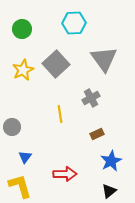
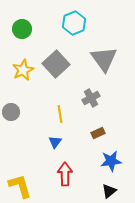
cyan hexagon: rotated 20 degrees counterclockwise
gray circle: moved 1 px left, 15 px up
brown rectangle: moved 1 px right, 1 px up
blue triangle: moved 30 px right, 15 px up
blue star: rotated 20 degrees clockwise
red arrow: rotated 90 degrees counterclockwise
